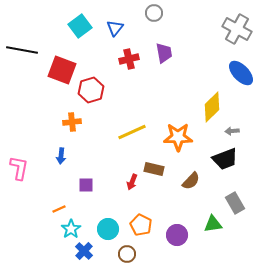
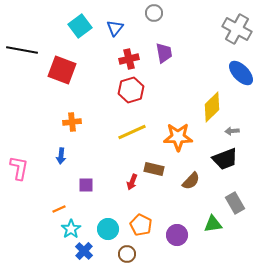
red hexagon: moved 40 px right
